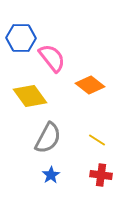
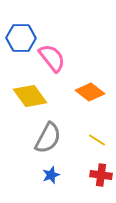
orange diamond: moved 7 px down
blue star: rotated 12 degrees clockwise
